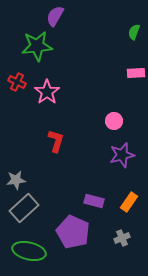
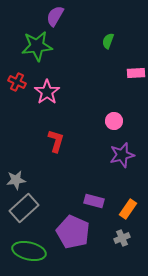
green semicircle: moved 26 px left, 9 px down
orange rectangle: moved 1 px left, 7 px down
